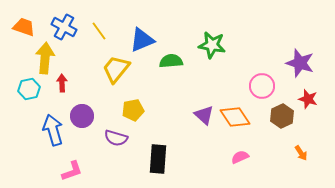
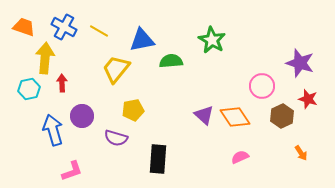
yellow line: rotated 24 degrees counterclockwise
blue triangle: rotated 12 degrees clockwise
green star: moved 5 px up; rotated 20 degrees clockwise
